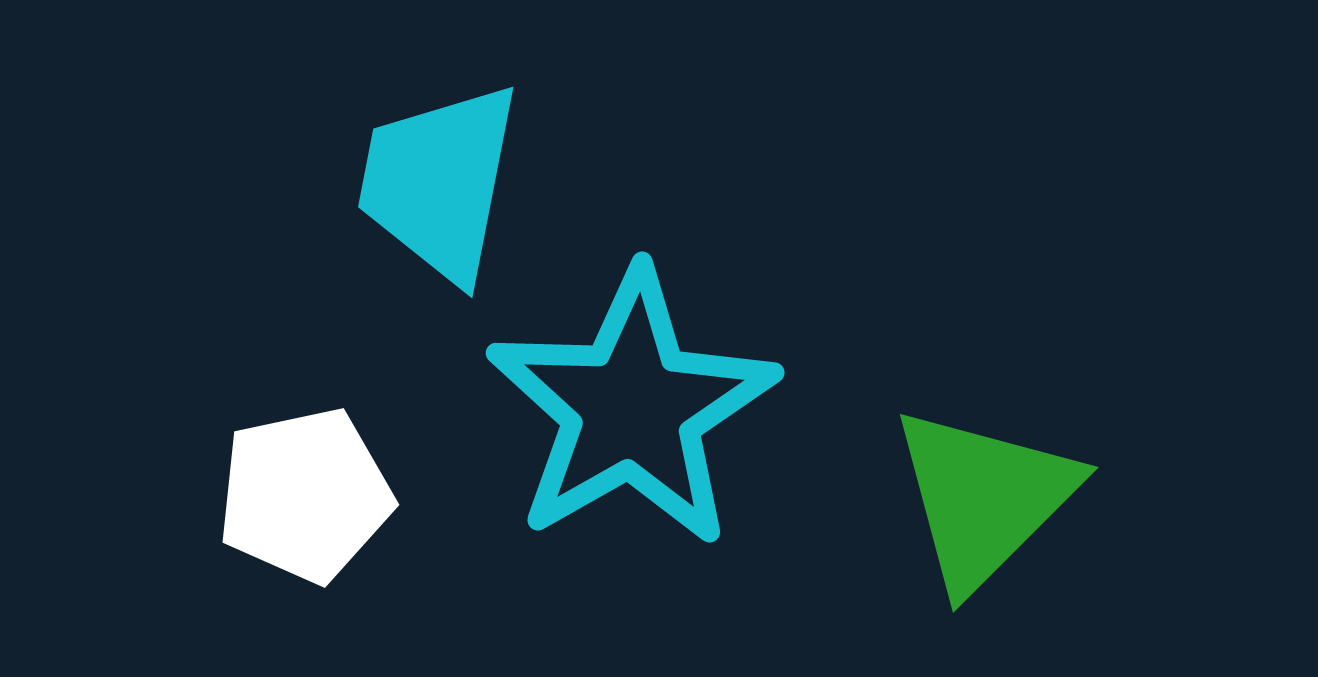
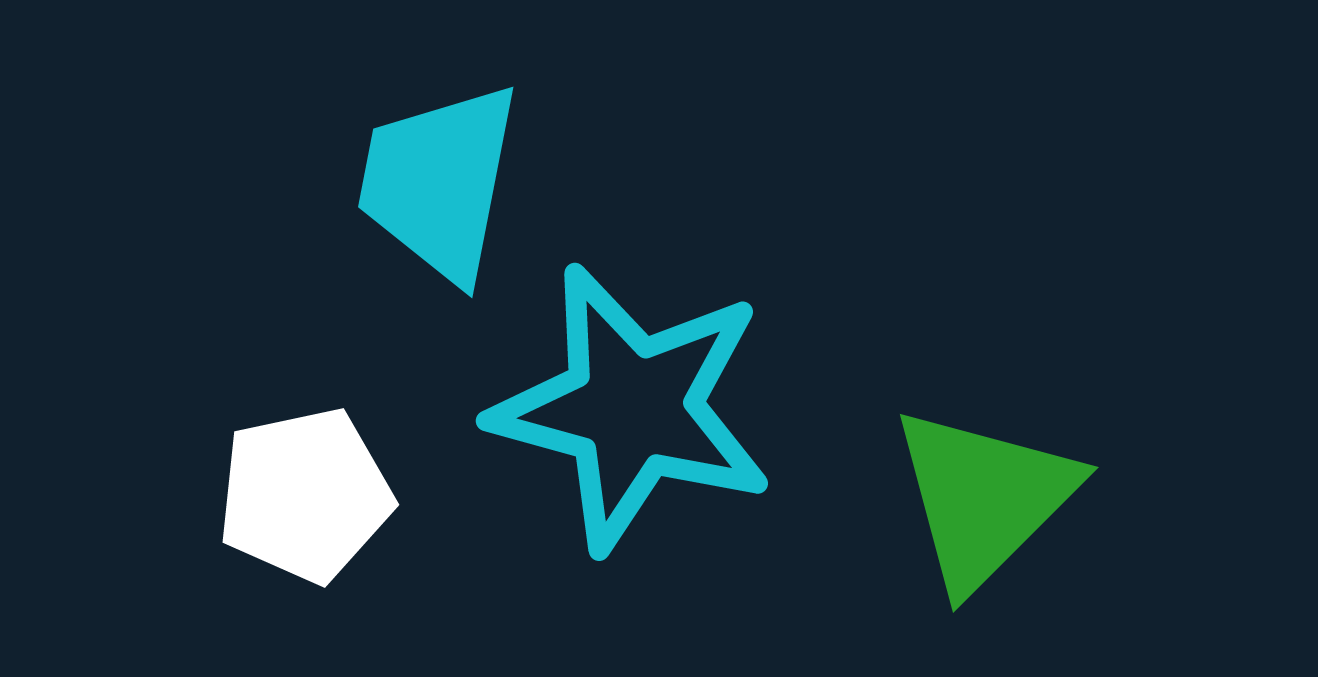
cyan star: rotated 27 degrees counterclockwise
